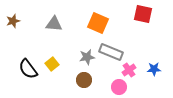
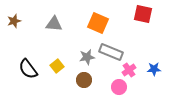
brown star: moved 1 px right
yellow square: moved 5 px right, 2 px down
